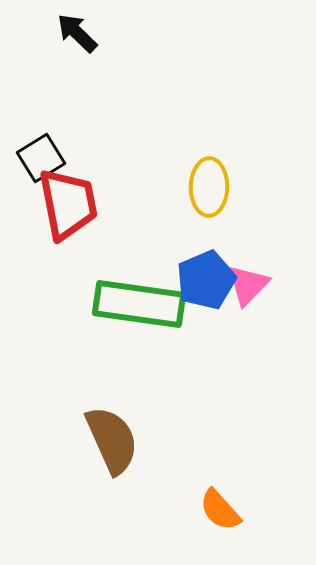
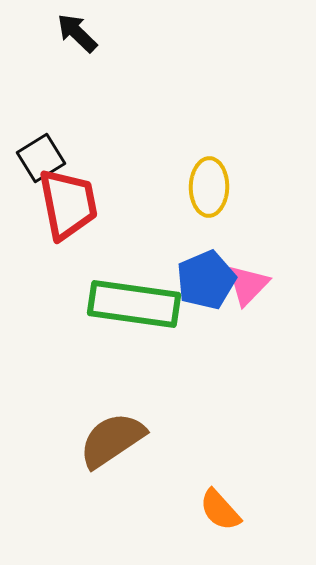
green rectangle: moved 5 px left
brown semicircle: rotated 100 degrees counterclockwise
